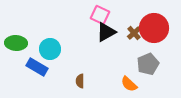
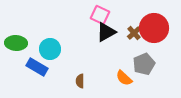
gray pentagon: moved 4 px left
orange semicircle: moved 5 px left, 6 px up
